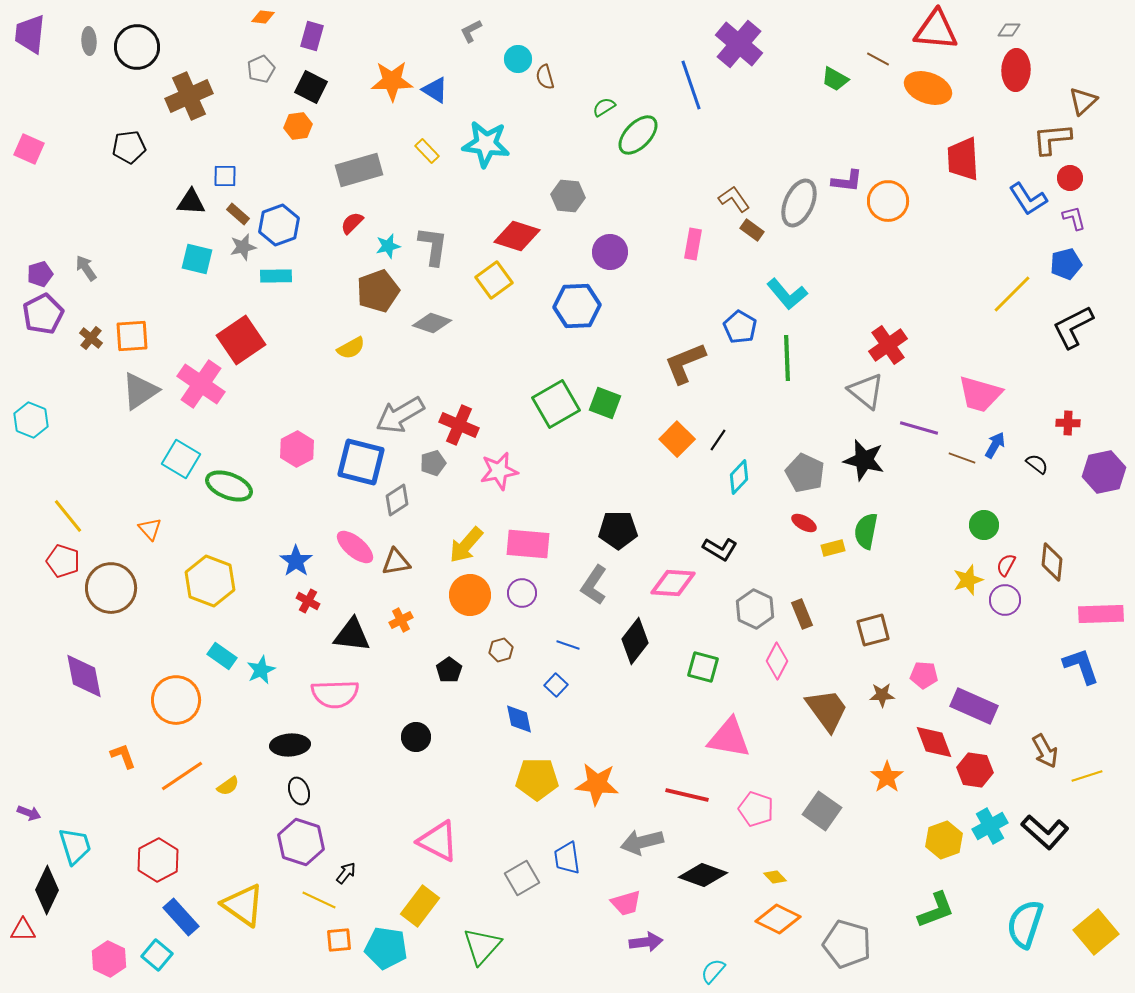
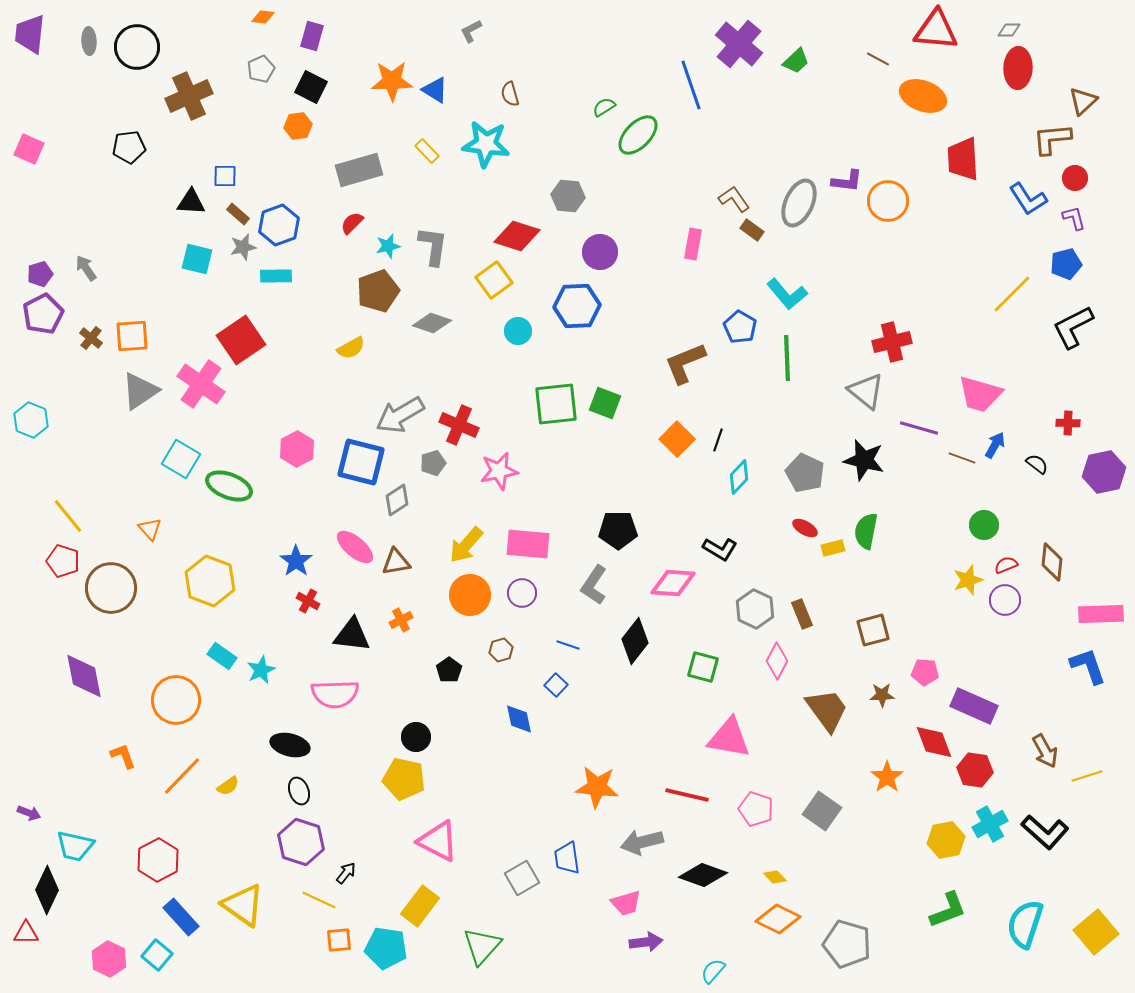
cyan circle at (518, 59): moved 272 px down
red ellipse at (1016, 70): moved 2 px right, 2 px up
brown semicircle at (545, 77): moved 35 px left, 17 px down
green trapezoid at (835, 79): moved 39 px left, 18 px up; rotated 72 degrees counterclockwise
orange ellipse at (928, 88): moved 5 px left, 8 px down
red circle at (1070, 178): moved 5 px right
purple circle at (610, 252): moved 10 px left
red cross at (888, 345): moved 4 px right, 3 px up; rotated 21 degrees clockwise
green square at (556, 404): rotated 24 degrees clockwise
black line at (718, 440): rotated 15 degrees counterclockwise
red ellipse at (804, 523): moved 1 px right, 5 px down
red semicircle at (1006, 565): rotated 40 degrees clockwise
blue L-shape at (1081, 666): moved 7 px right
pink pentagon at (924, 675): moved 1 px right, 3 px up
black ellipse at (290, 745): rotated 18 degrees clockwise
orange line at (182, 776): rotated 12 degrees counterclockwise
yellow pentagon at (537, 779): moved 133 px left; rotated 12 degrees clockwise
orange star at (597, 784): moved 3 px down
cyan cross at (990, 826): moved 2 px up
yellow hexagon at (944, 840): moved 2 px right; rotated 9 degrees clockwise
cyan trapezoid at (75, 846): rotated 120 degrees clockwise
green L-shape at (936, 910): moved 12 px right
red triangle at (23, 930): moved 3 px right, 3 px down
